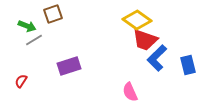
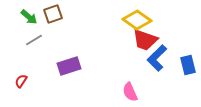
green arrow: moved 2 px right, 9 px up; rotated 18 degrees clockwise
